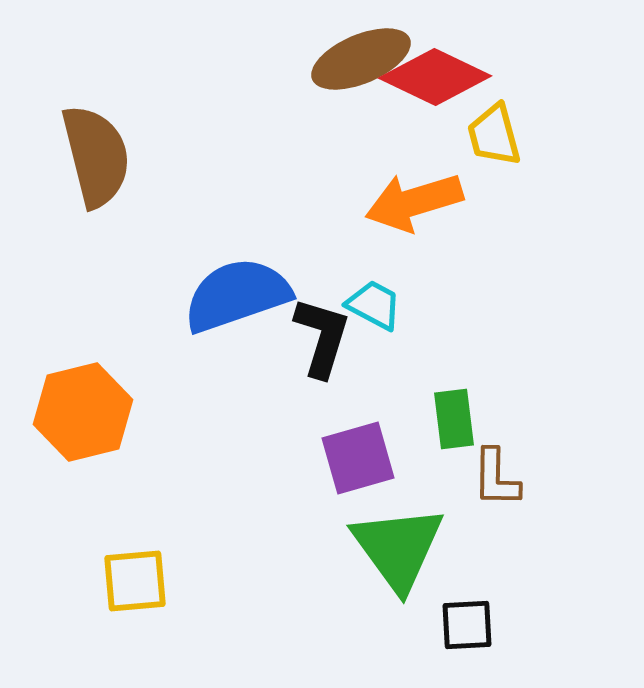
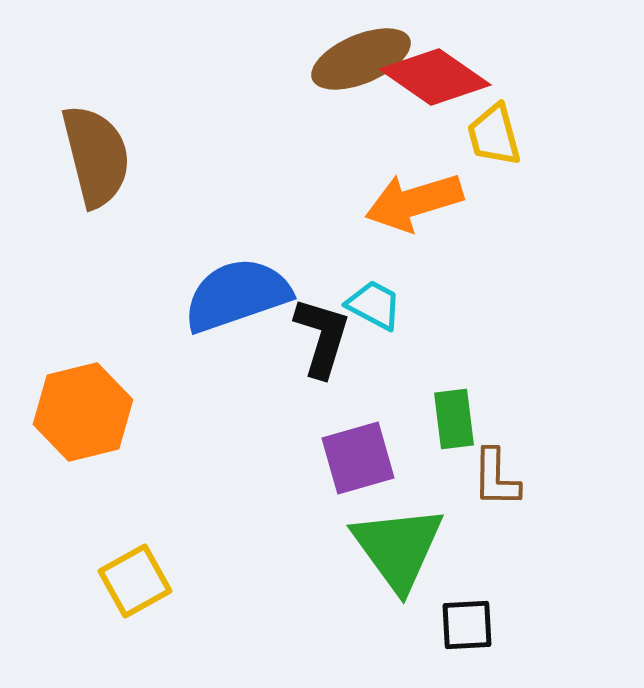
red diamond: rotated 9 degrees clockwise
yellow square: rotated 24 degrees counterclockwise
